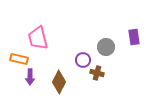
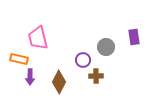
brown cross: moved 1 px left, 3 px down; rotated 16 degrees counterclockwise
